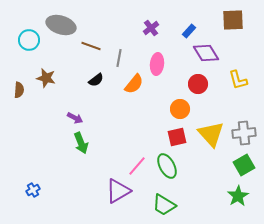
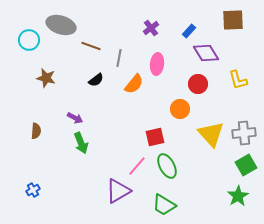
brown semicircle: moved 17 px right, 41 px down
red square: moved 22 px left
green square: moved 2 px right
